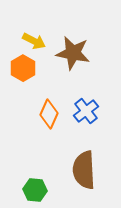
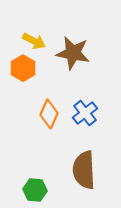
blue cross: moved 1 px left, 2 px down
